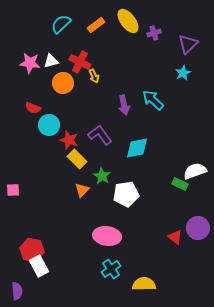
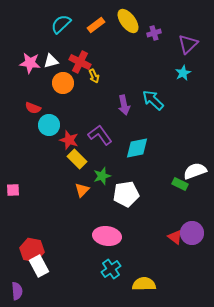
green star: rotated 24 degrees clockwise
purple circle: moved 6 px left, 5 px down
